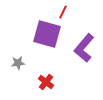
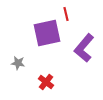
red line: moved 3 px right, 2 px down; rotated 40 degrees counterclockwise
purple square: moved 1 px up; rotated 28 degrees counterclockwise
gray star: rotated 16 degrees clockwise
